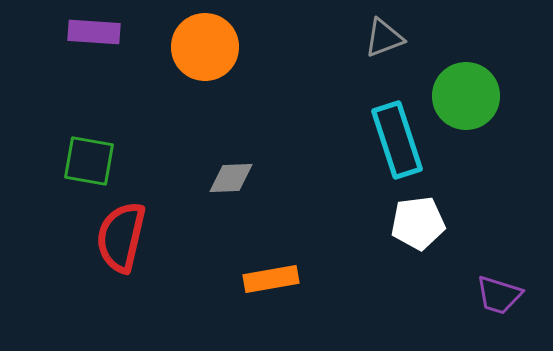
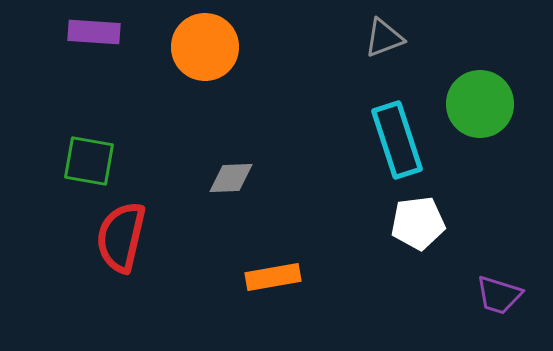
green circle: moved 14 px right, 8 px down
orange rectangle: moved 2 px right, 2 px up
